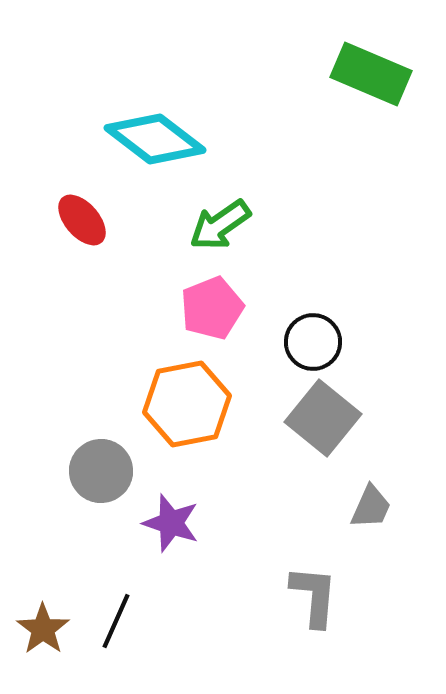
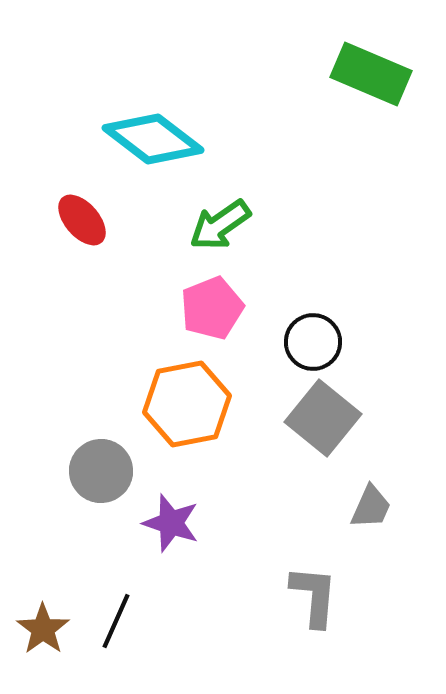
cyan diamond: moved 2 px left
